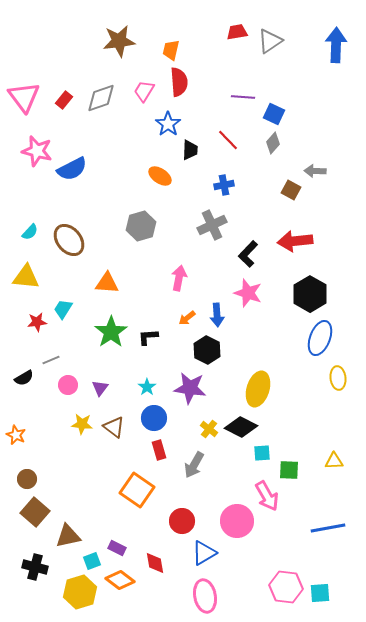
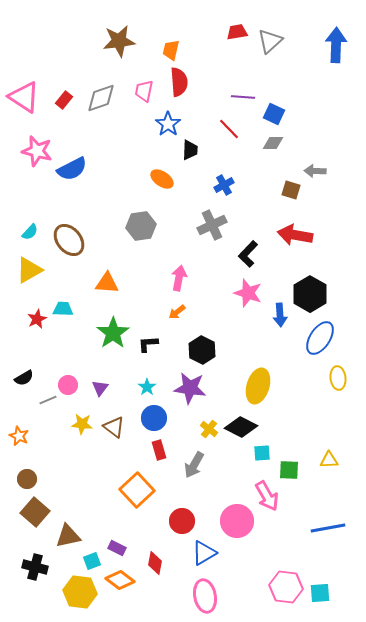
gray triangle at (270, 41): rotated 8 degrees counterclockwise
pink trapezoid at (144, 91): rotated 20 degrees counterclockwise
pink triangle at (24, 97): rotated 20 degrees counterclockwise
red line at (228, 140): moved 1 px right, 11 px up
gray diamond at (273, 143): rotated 50 degrees clockwise
orange ellipse at (160, 176): moved 2 px right, 3 px down
blue cross at (224, 185): rotated 18 degrees counterclockwise
brown square at (291, 190): rotated 12 degrees counterclockwise
gray hexagon at (141, 226): rotated 8 degrees clockwise
red arrow at (295, 241): moved 6 px up; rotated 16 degrees clockwise
yellow triangle at (26, 277): moved 3 px right, 7 px up; rotated 36 degrees counterclockwise
cyan trapezoid at (63, 309): rotated 60 degrees clockwise
blue arrow at (217, 315): moved 63 px right
orange arrow at (187, 318): moved 10 px left, 6 px up
red star at (37, 322): moved 3 px up; rotated 18 degrees counterclockwise
green star at (111, 332): moved 2 px right, 1 px down
black L-shape at (148, 337): moved 7 px down
blue ellipse at (320, 338): rotated 12 degrees clockwise
black hexagon at (207, 350): moved 5 px left
gray line at (51, 360): moved 3 px left, 40 px down
yellow ellipse at (258, 389): moved 3 px up
orange star at (16, 435): moved 3 px right, 1 px down
yellow triangle at (334, 461): moved 5 px left, 1 px up
orange square at (137, 490): rotated 12 degrees clockwise
red diamond at (155, 563): rotated 20 degrees clockwise
yellow hexagon at (80, 592): rotated 24 degrees clockwise
